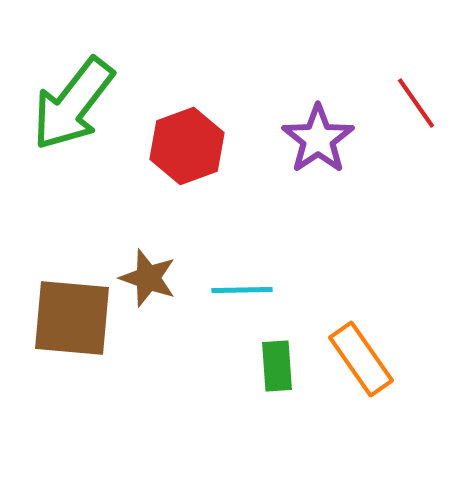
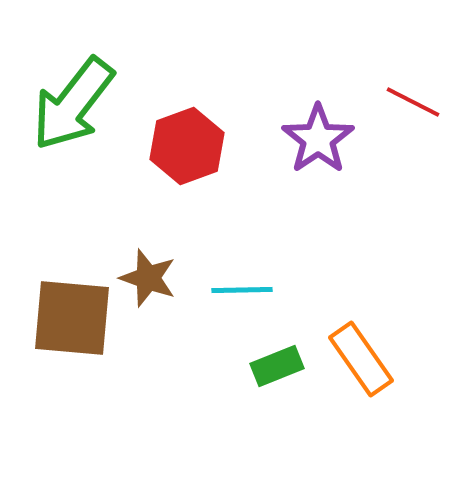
red line: moved 3 px left, 1 px up; rotated 28 degrees counterclockwise
green rectangle: rotated 72 degrees clockwise
